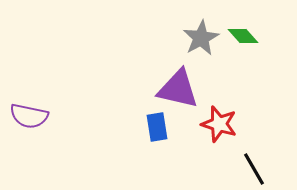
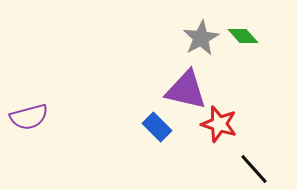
purple triangle: moved 8 px right, 1 px down
purple semicircle: moved 1 px down; rotated 27 degrees counterclockwise
blue rectangle: rotated 36 degrees counterclockwise
black line: rotated 12 degrees counterclockwise
